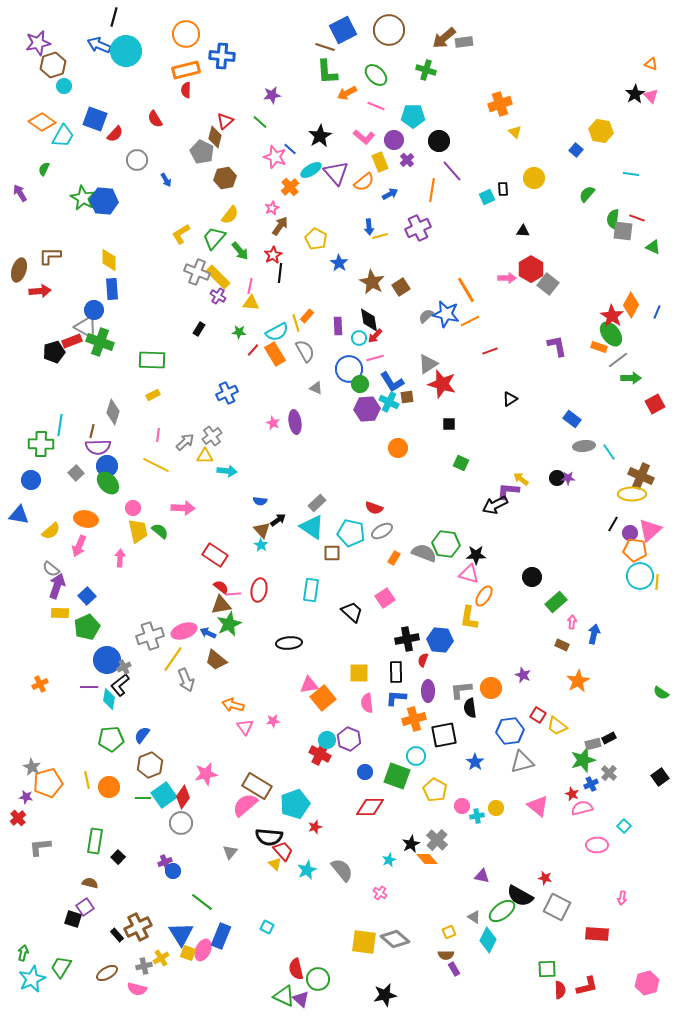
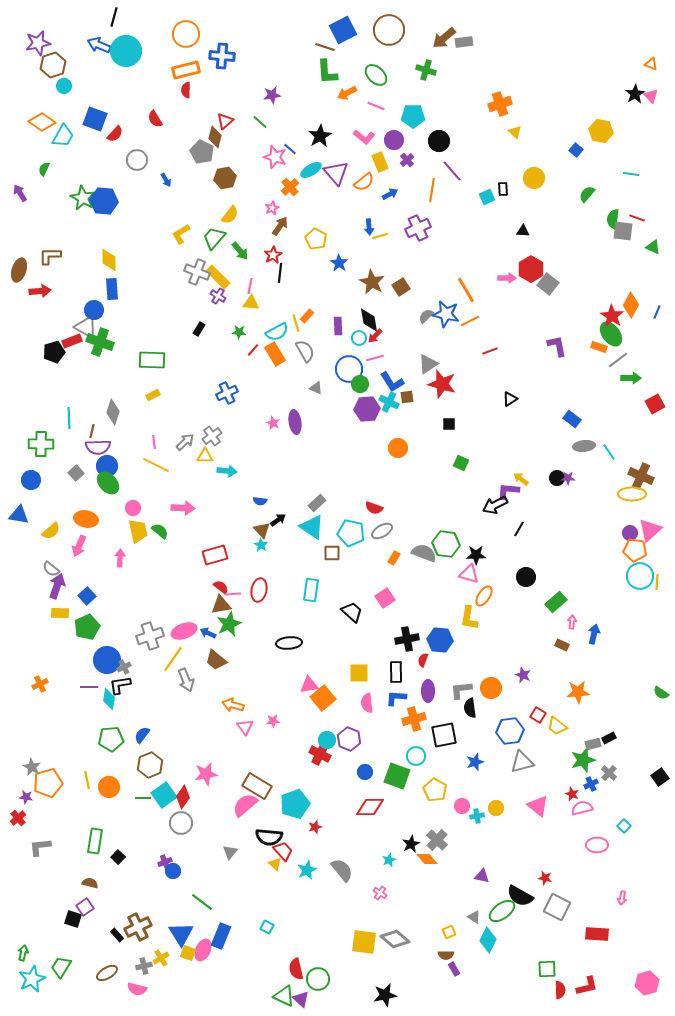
cyan line at (60, 425): moved 9 px right, 7 px up; rotated 10 degrees counterclockwise
pink line at (158, 435): moved 4 px left, 7 px down; rotated 16 degrees counterclockwise
black line at (613, 524): moved 94 px left, 5 px down
red rectangle at (215, 555): rotated 50 degrees counterclockwise
black circle at (532, 577): moved 6 px left
orange star at (578, 681): moved 11 px down; rotated 25 degrees clockwise
black L-shape at (120, 685): rotated 30 degrees clockwise
blue star at (475, 762): rotated 18 degrees clockwise
